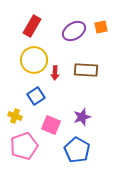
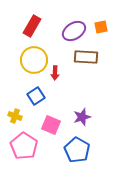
brown rectangle: moved 13 px up
pink pentagon: rotated 20 degrees counterclockwise
